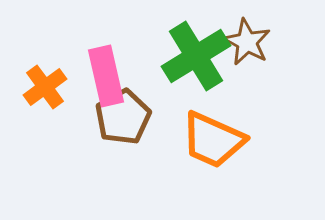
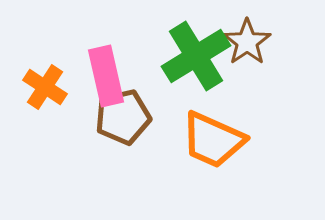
brown star: rotated 9 degrees clockwise
orange cross: rotated 21 degrees counterclockwise
brown pentagon: rotated 16 degrees clockwise
